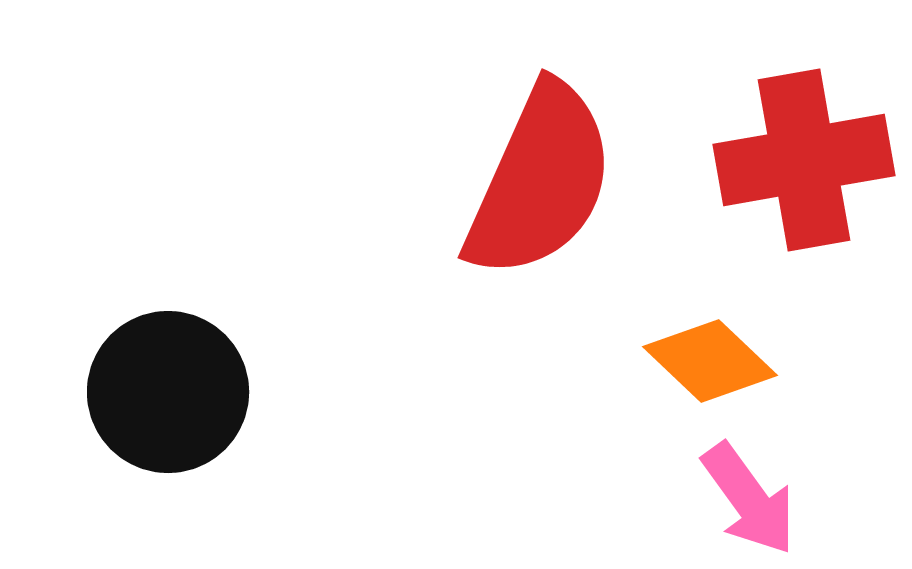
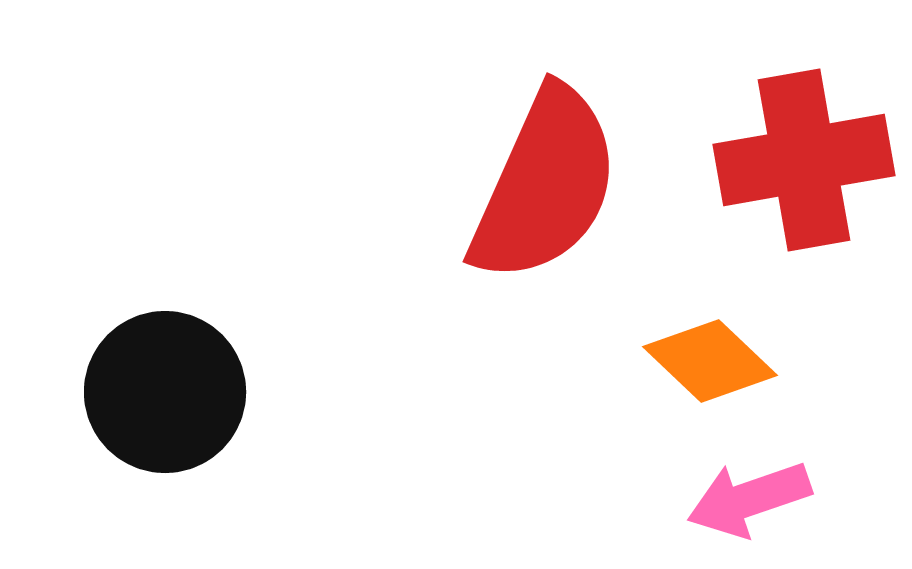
red semicircle: moved 5 px right, 4 px down
black circle: moved 3 px left
pink arrow: rotated 107 degrees clockwise
